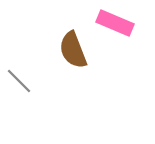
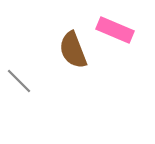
pink rectangle: moved 7 px down
